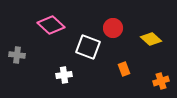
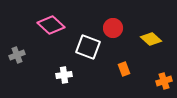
gray cross: rotated 28 degrees counterclockwise
orange cross: moved 3 px right
